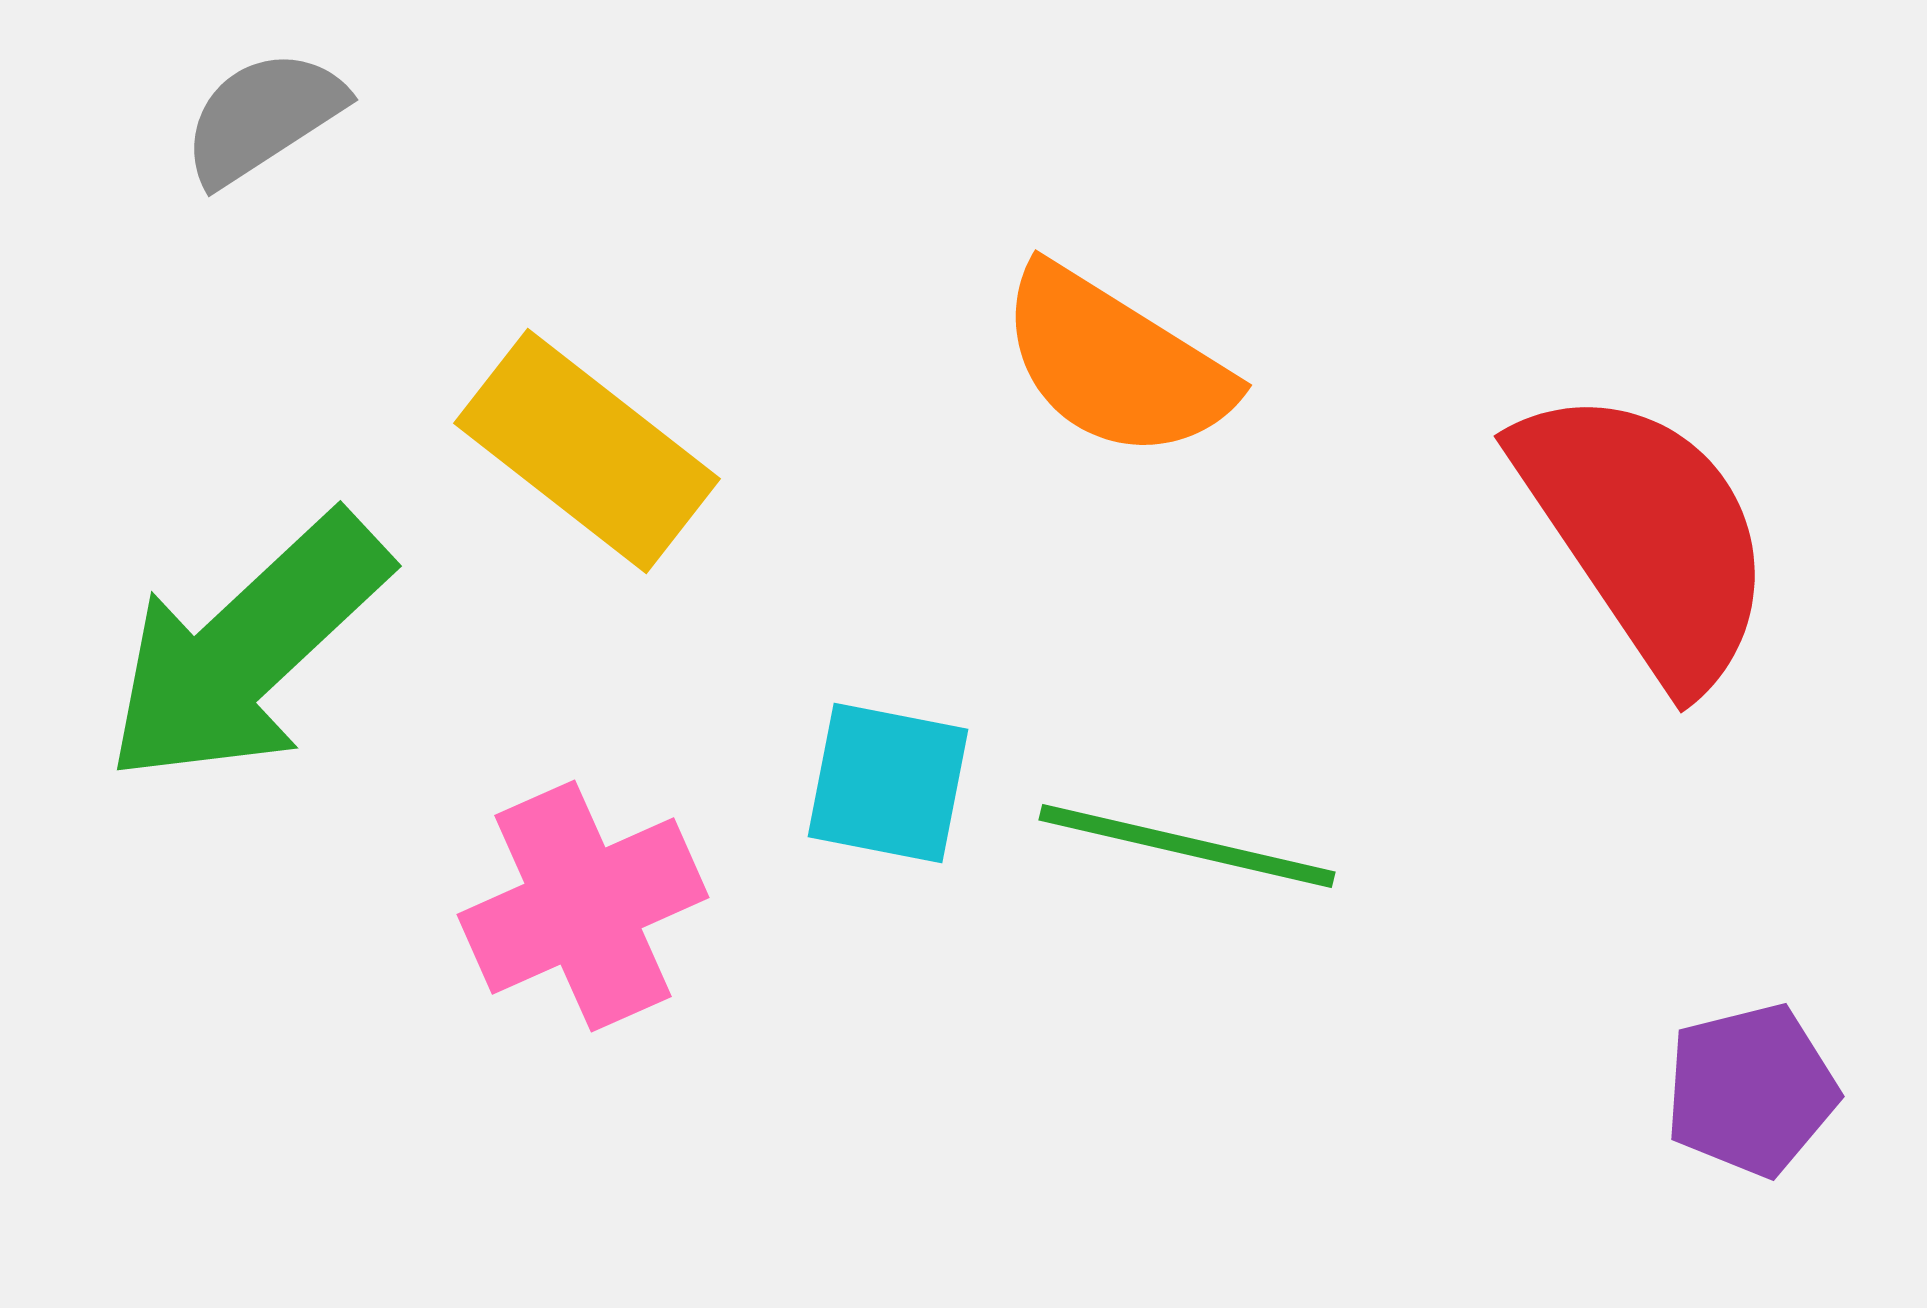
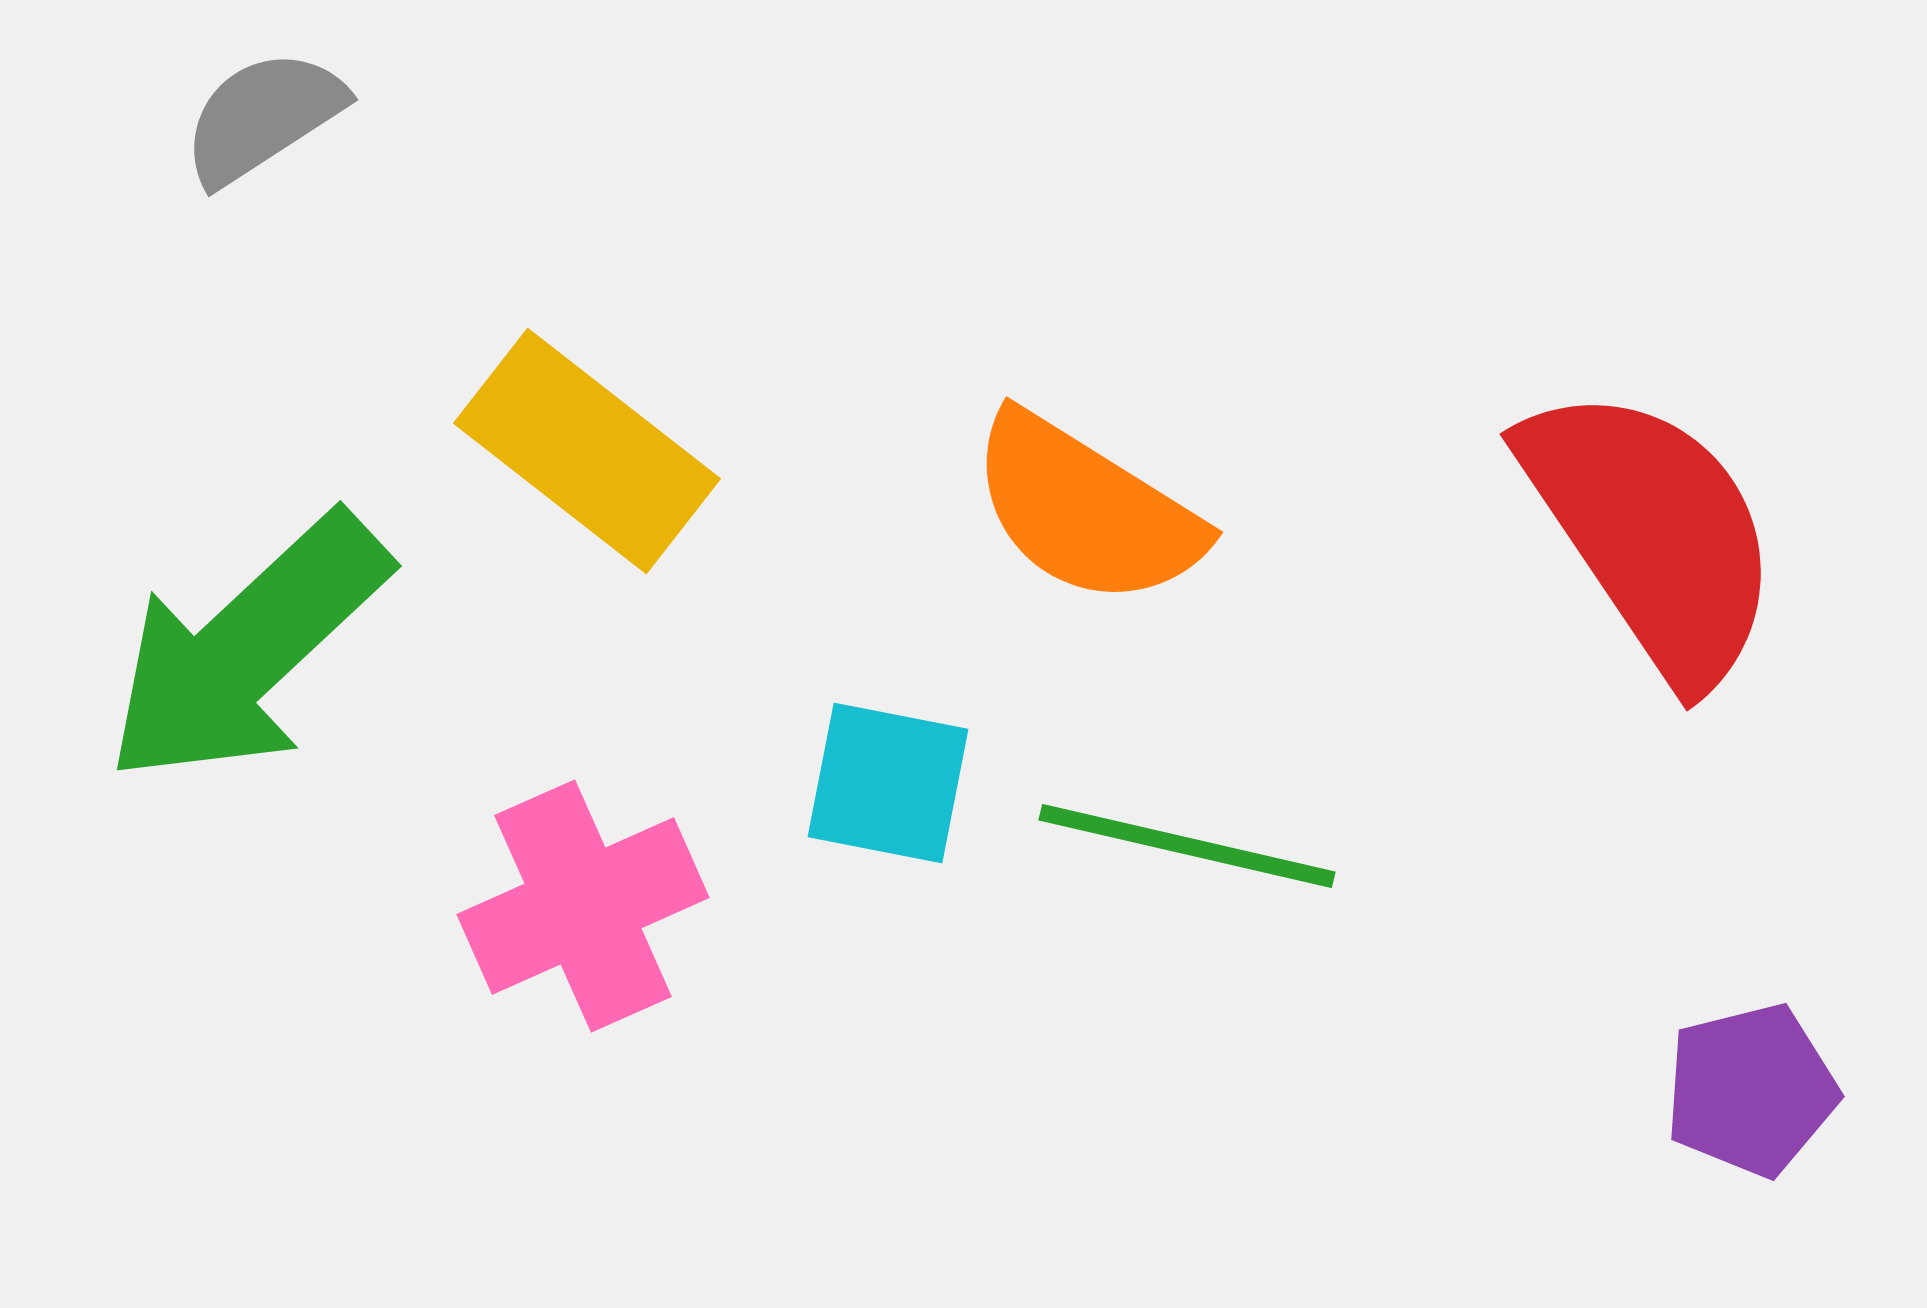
orange semicircle: moved 29 px left, 147 px down
red semicircle: moved 6 px right, 2 px up
